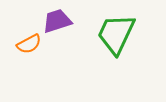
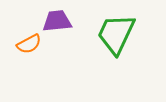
purple trapezoid: rotated 12 degrees clockwise
